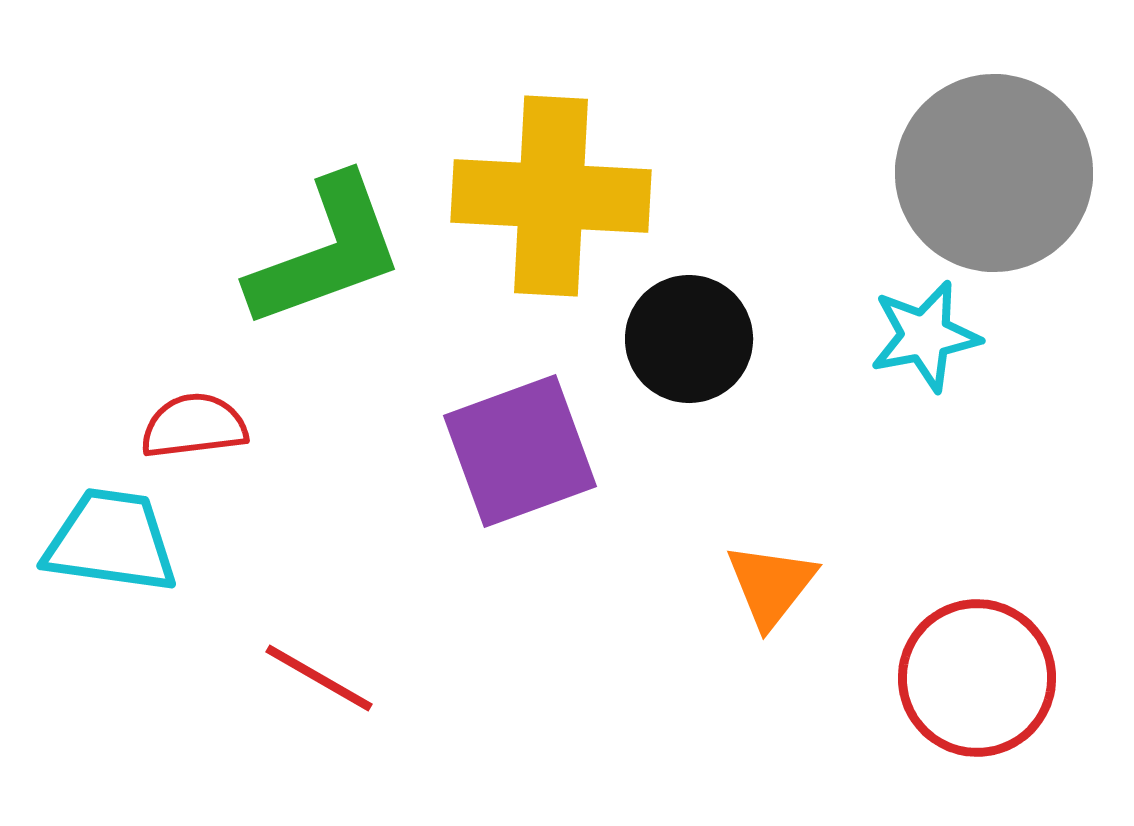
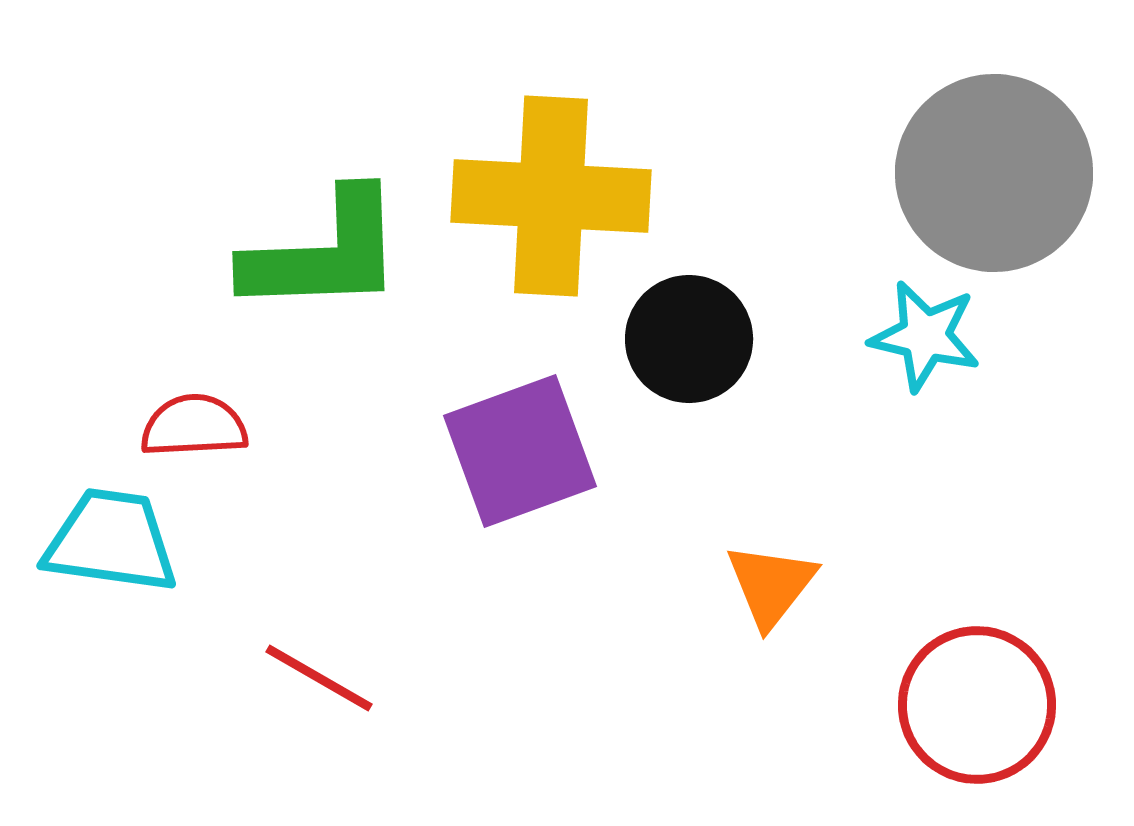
green L-shape: moved 2 px left, 1 px down; rotated 18 degrees clockwise
cyan star: rotated 24 degrees clockwise
red semicircle: rotated 4 degrees clockwise
red circle: moved 27 px down
